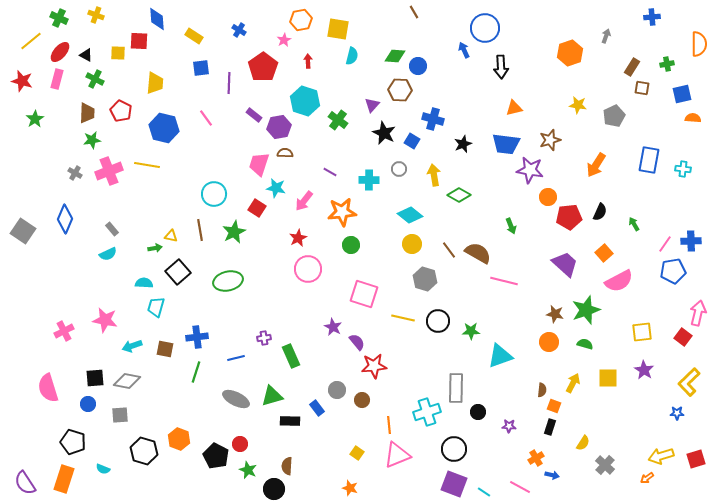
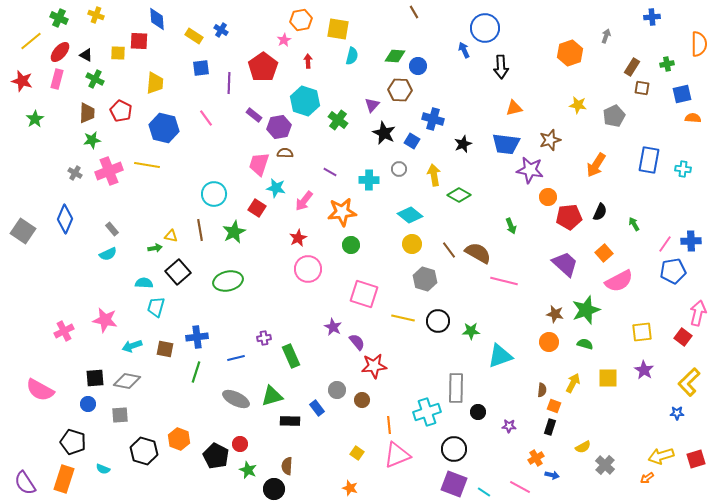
blue cross at (239, 30): moved 18 px left
pink semicircle at (48, 388): moved 8 px left, 2 px down; rotated 44 degrees counterclockwise
yellow semicircle at (583, 443): moved 4 px down; rotated 28 degrees clockwise
